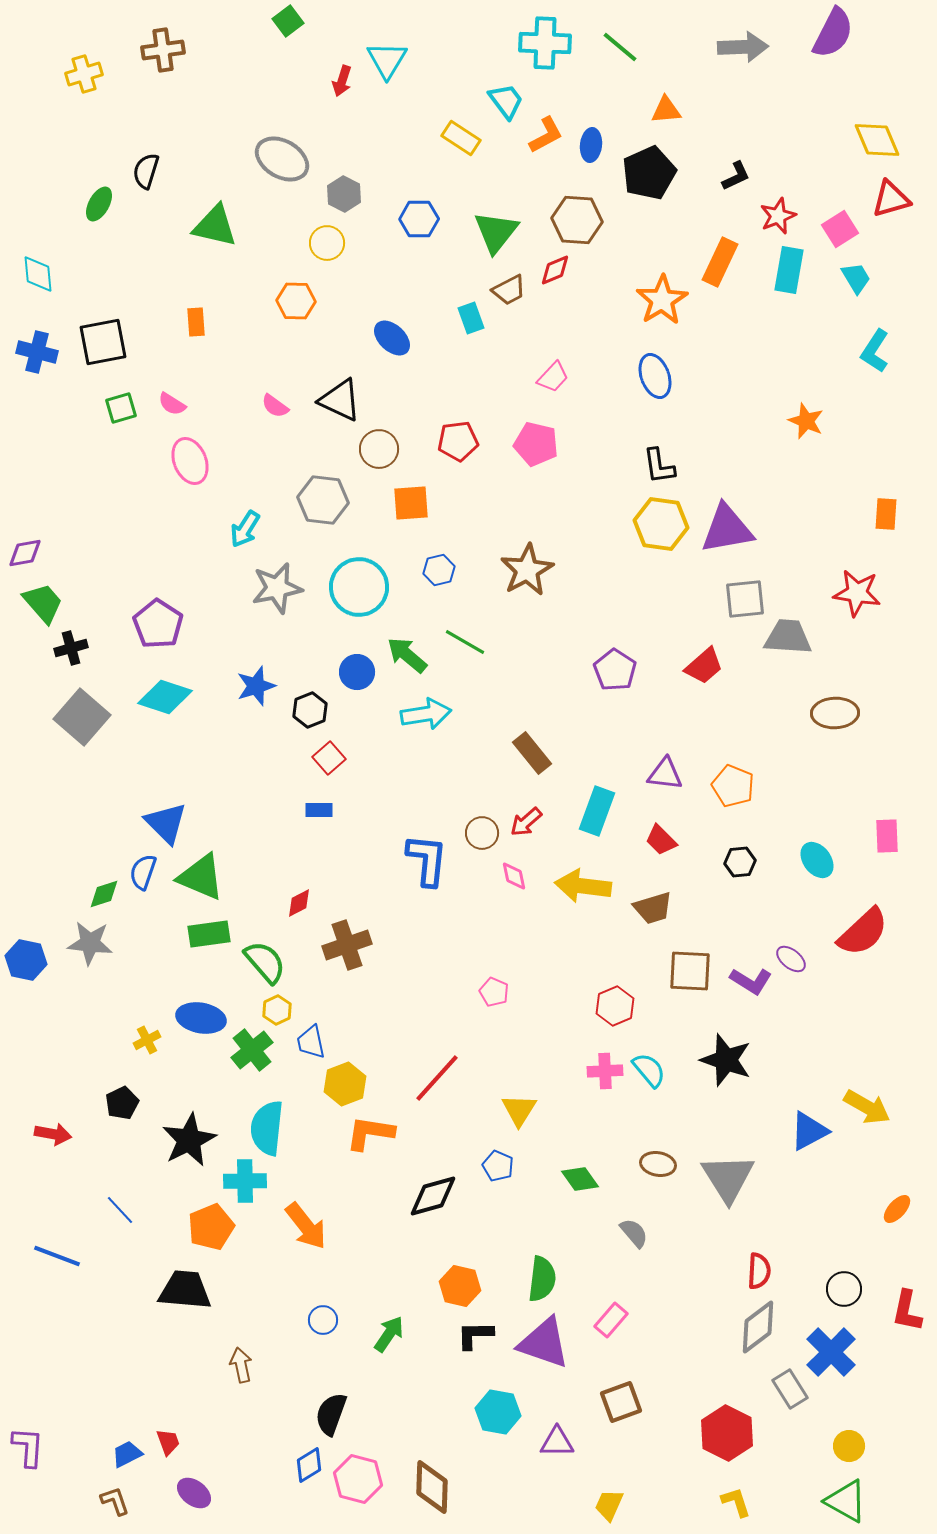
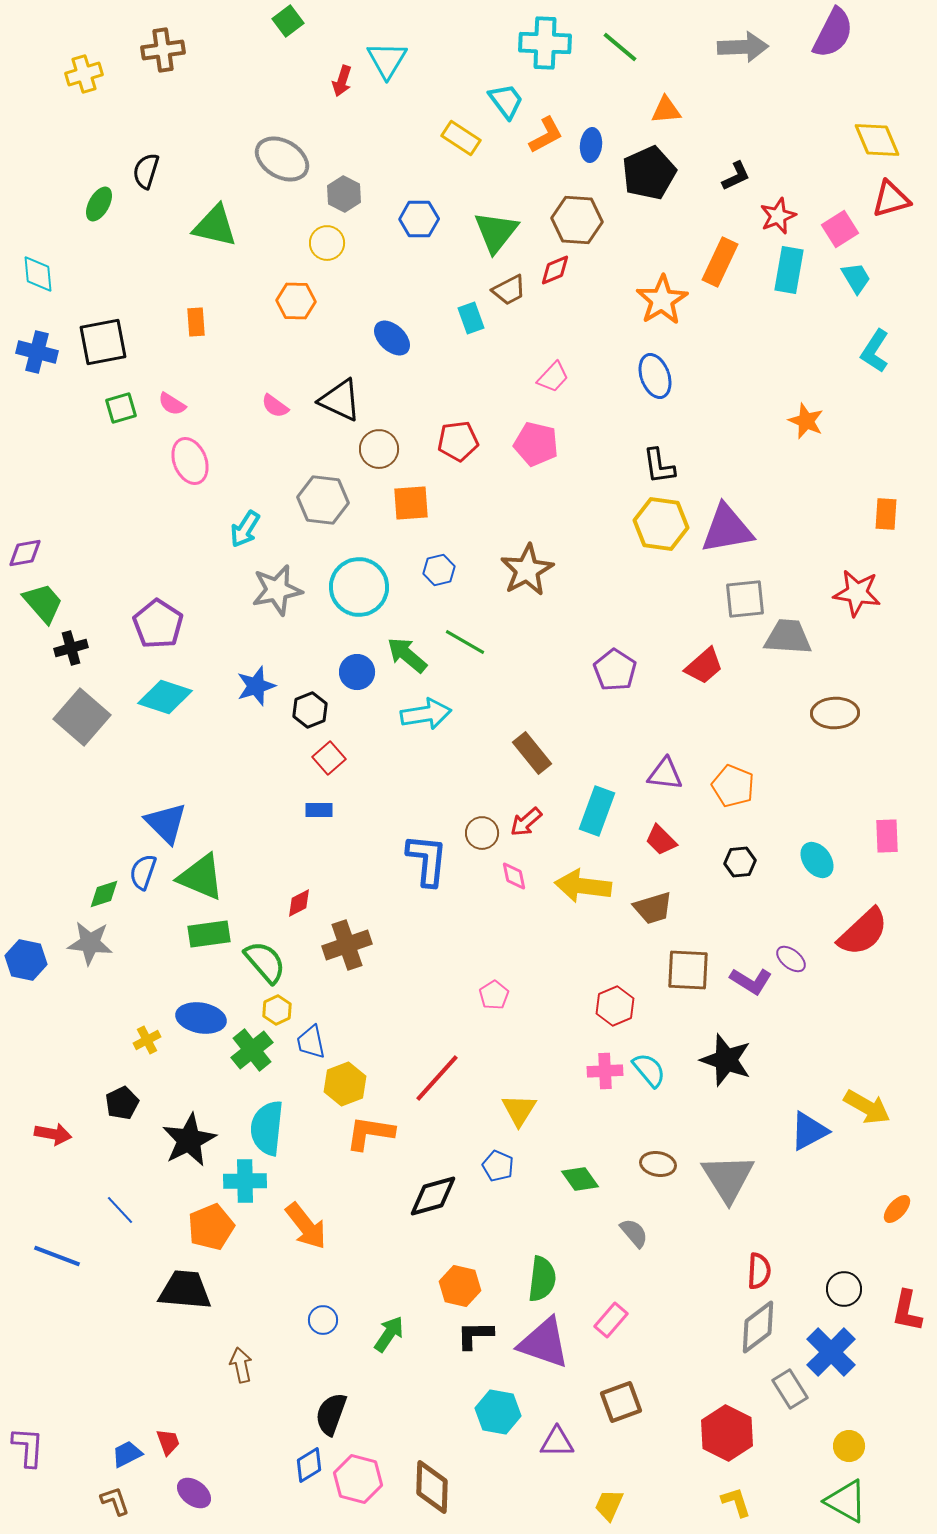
gray star at (277, 588): moved 2 px down
brown square at (690, 971): moved 2 px left, 1 px up
pink pentagon at (494, 992): moved 3 px down; rotated 16 degrees clockwise
